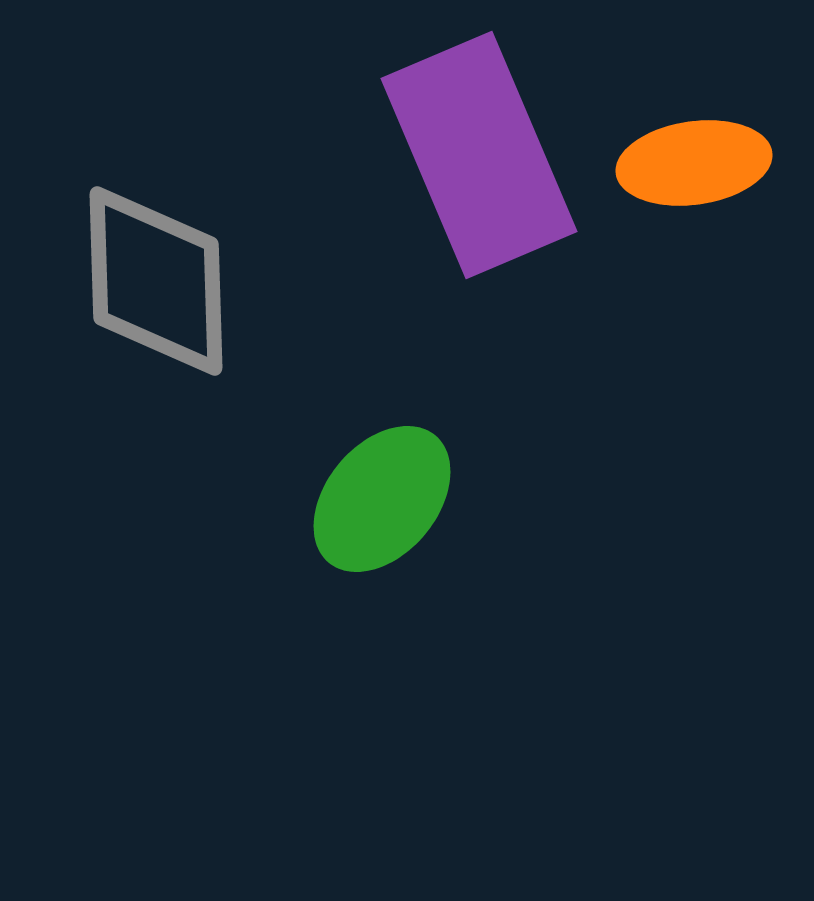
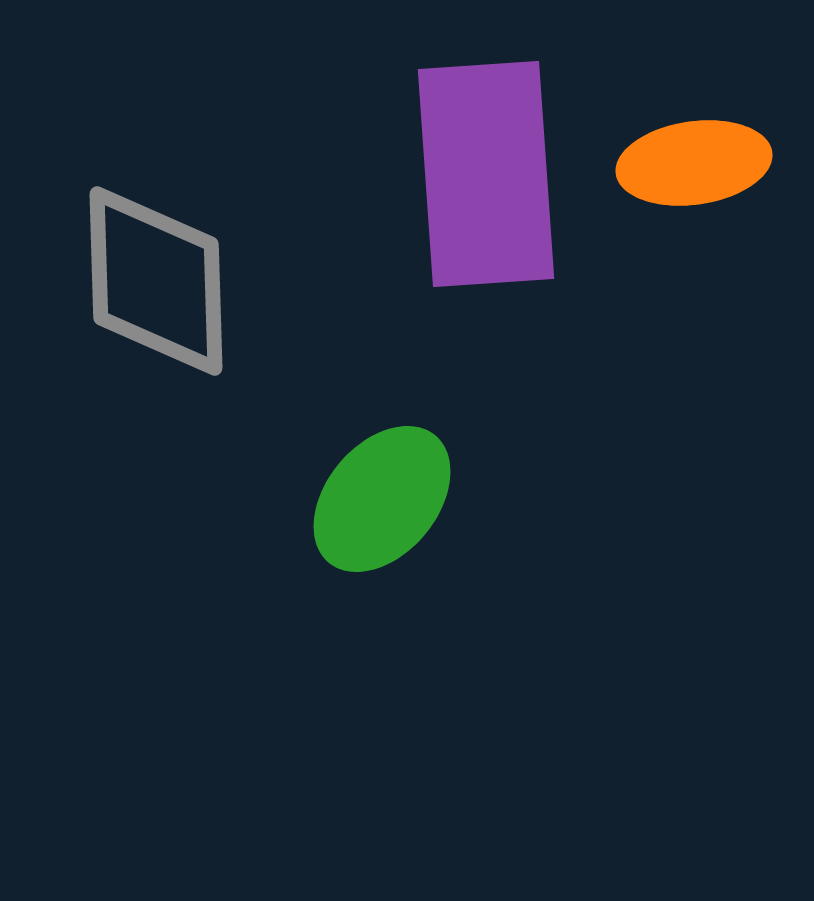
purple rectangle: moved 7 px right, 19 px down; rotated 19 degrees clockwise
